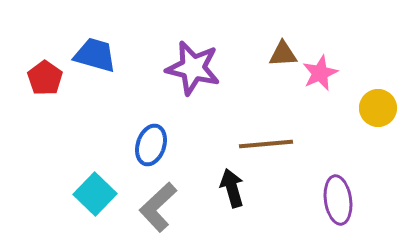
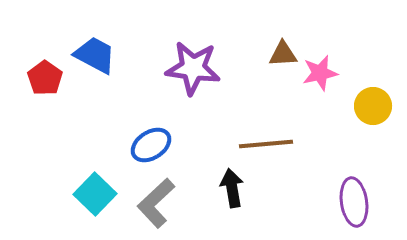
blue trapezoid: rotated 12 degrees clockwise
purple star: rotated 6 degrees counterclockwise
pink star: rotated 12 degrees clockwise
yellow circle: moved 5 px left, 2 px up
blue ellipse: rotated 39 degrees clockwise
black arrow: rotated 6 degrees clockwise
purple ellipse: moved 16 px right, 2 px down
gray L-shape: moved 2 px left, 4 px up
